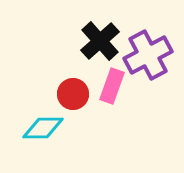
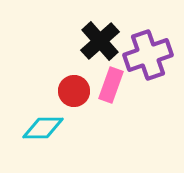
purple cross: rotated 9 degrees clockwise
pink rectangle: moved 1 px left, 1 px up
red circle: moved 1 px right, 3 px up
